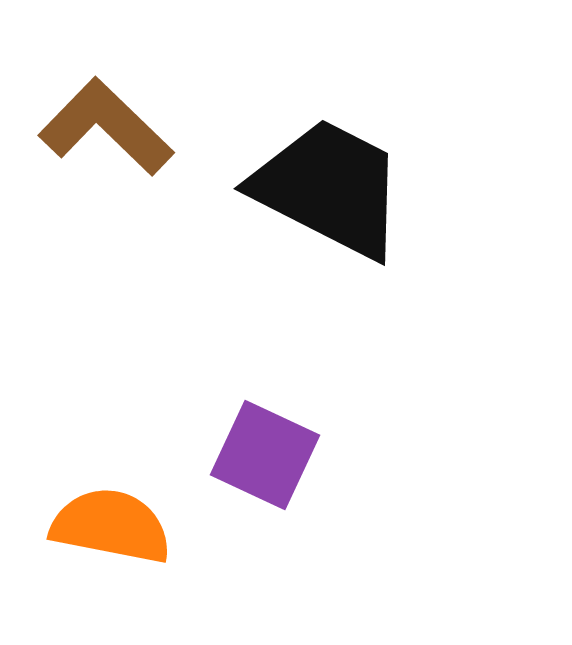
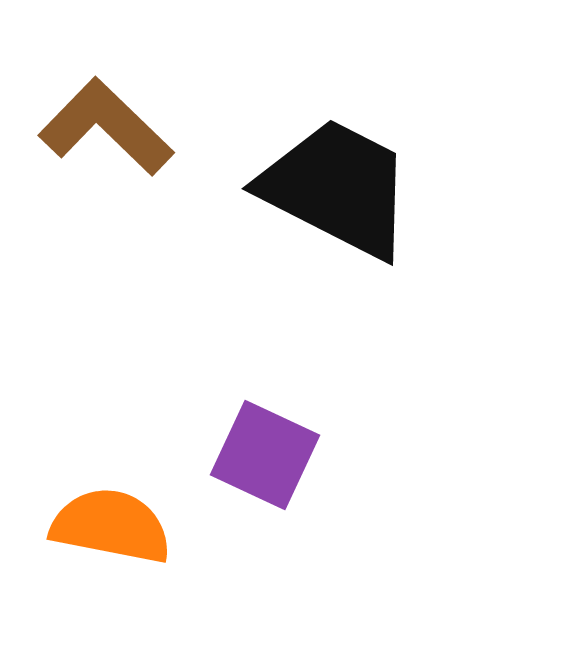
black trapezoid: moved 8 px right
